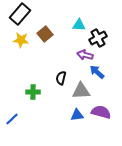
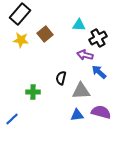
blue arrow: moved 2 px right
